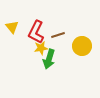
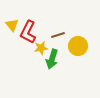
yellow triangle: moved 2 px up
red L-shape: moved 8 px left
yellow circle: moved 4 px left
green arrow: moved 3 px right
